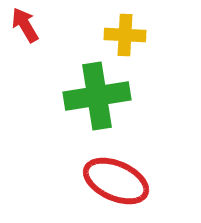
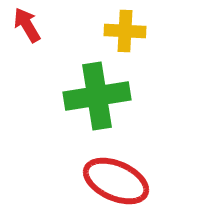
red arrow: moved 2 px right
yellow cross: moved 4 px up
